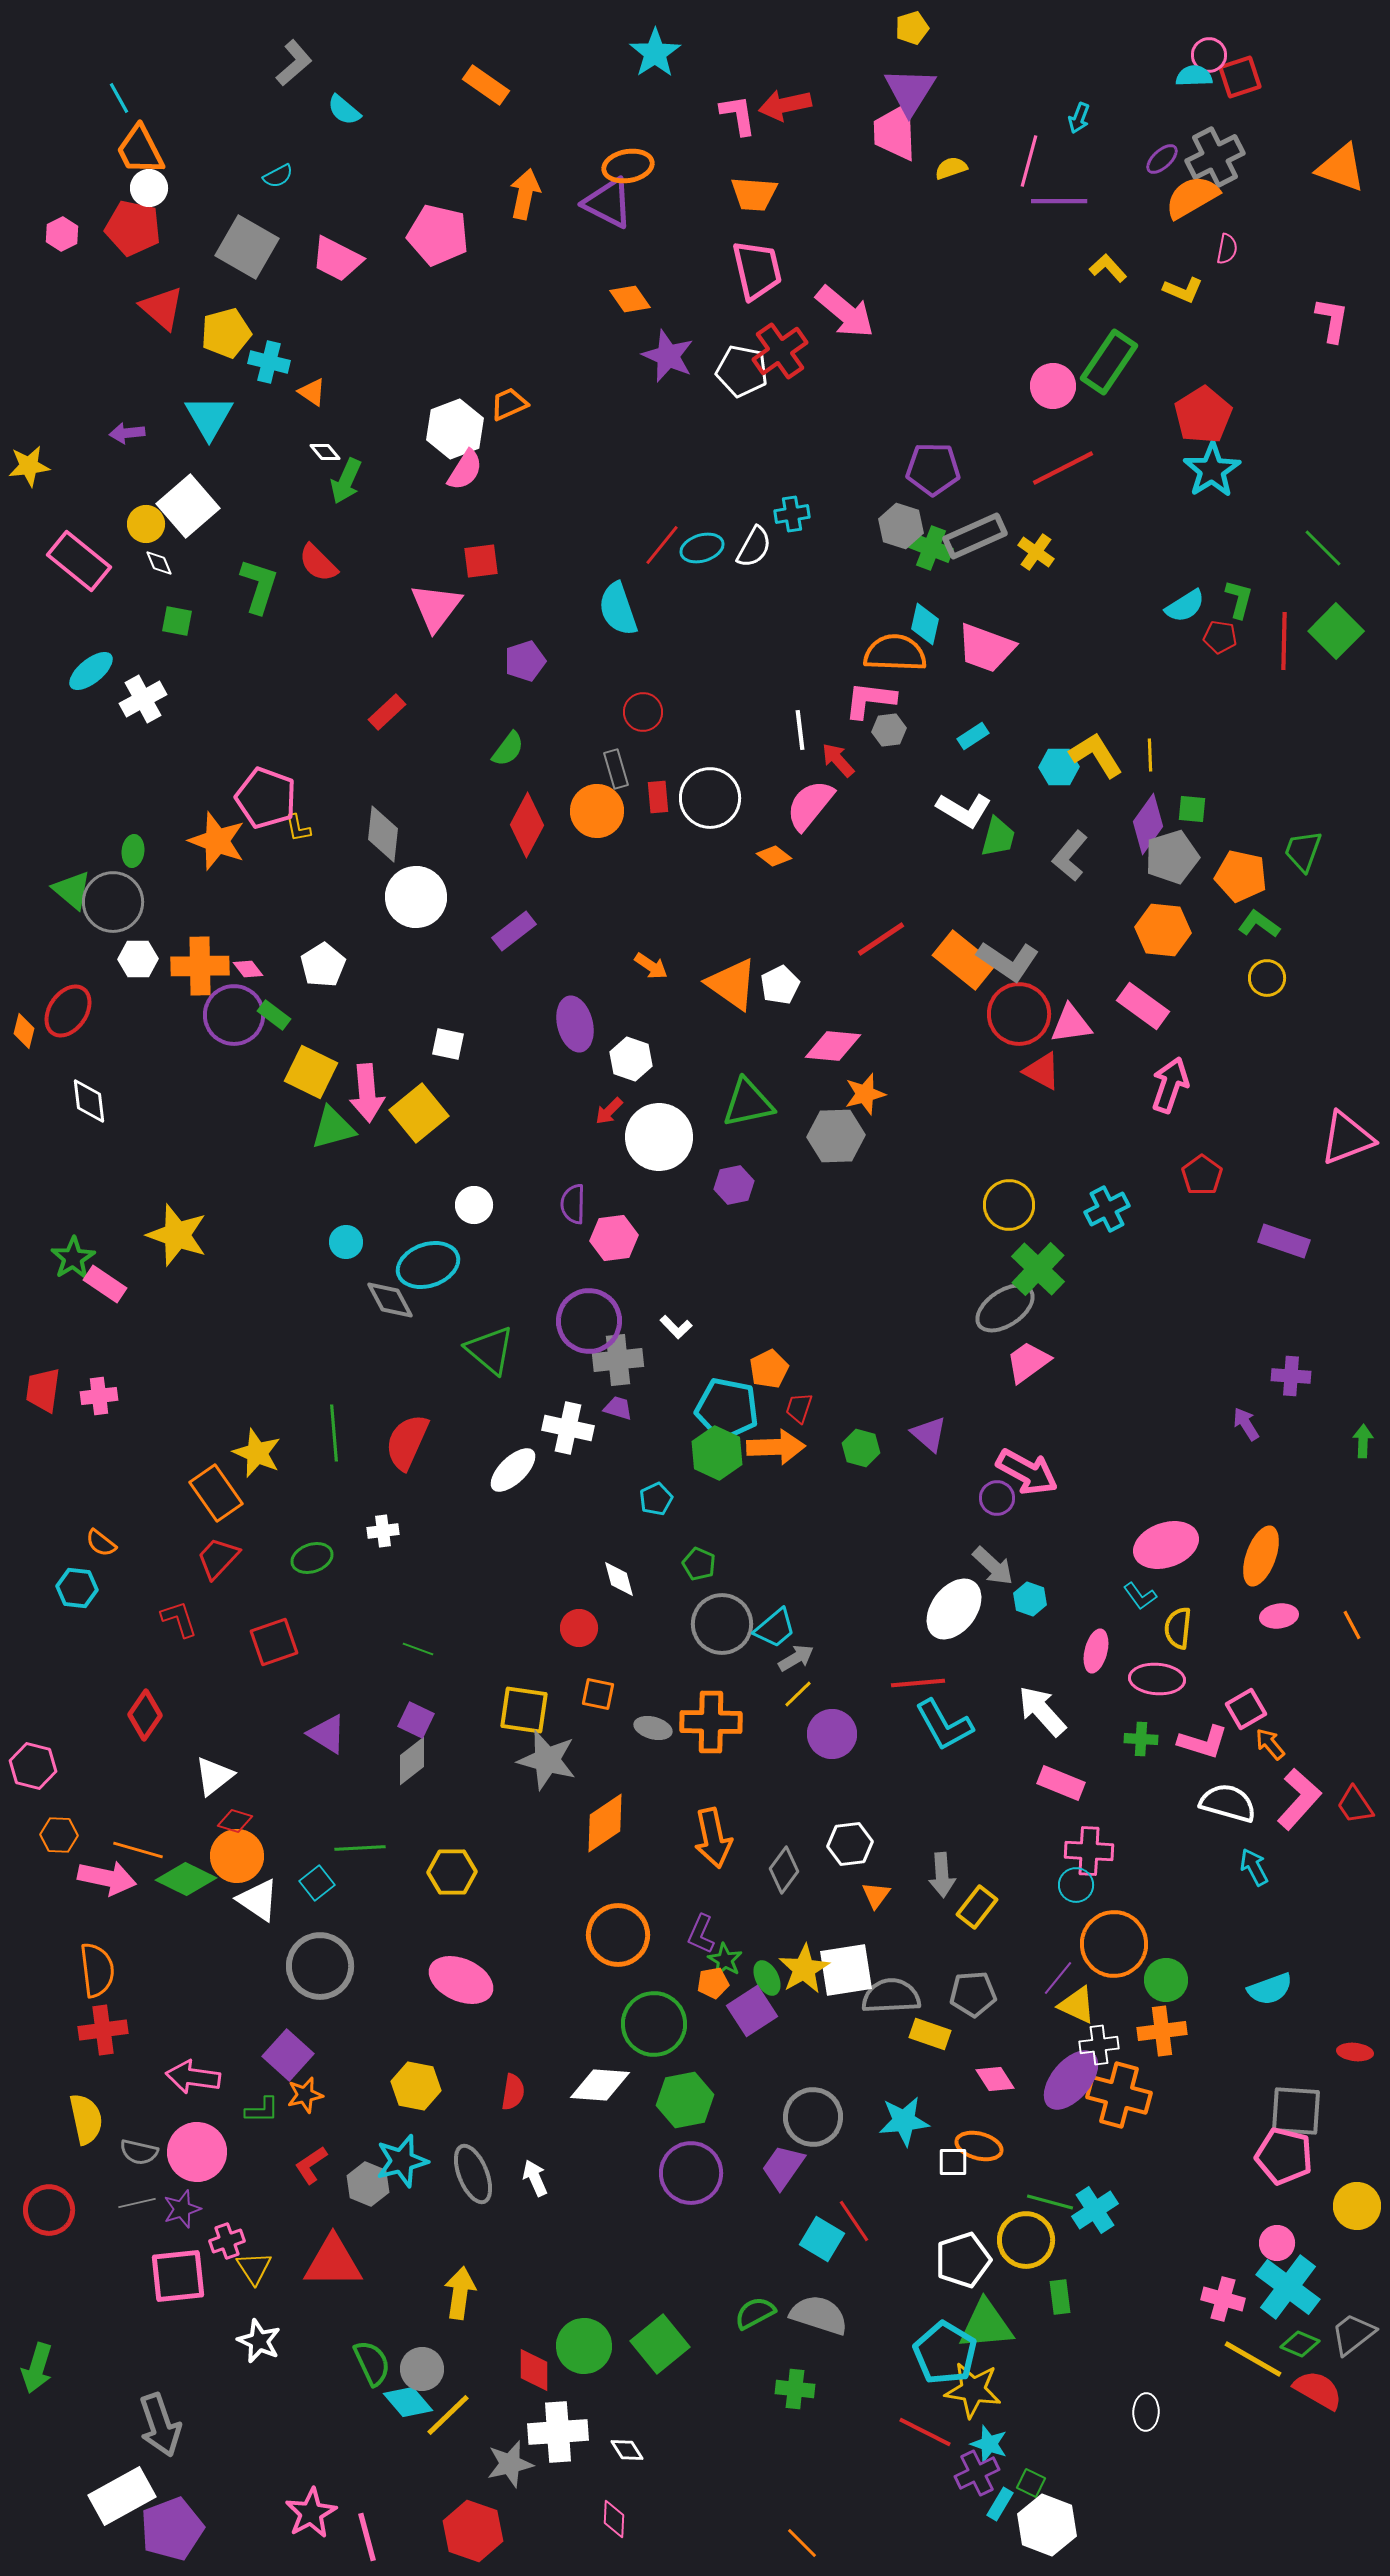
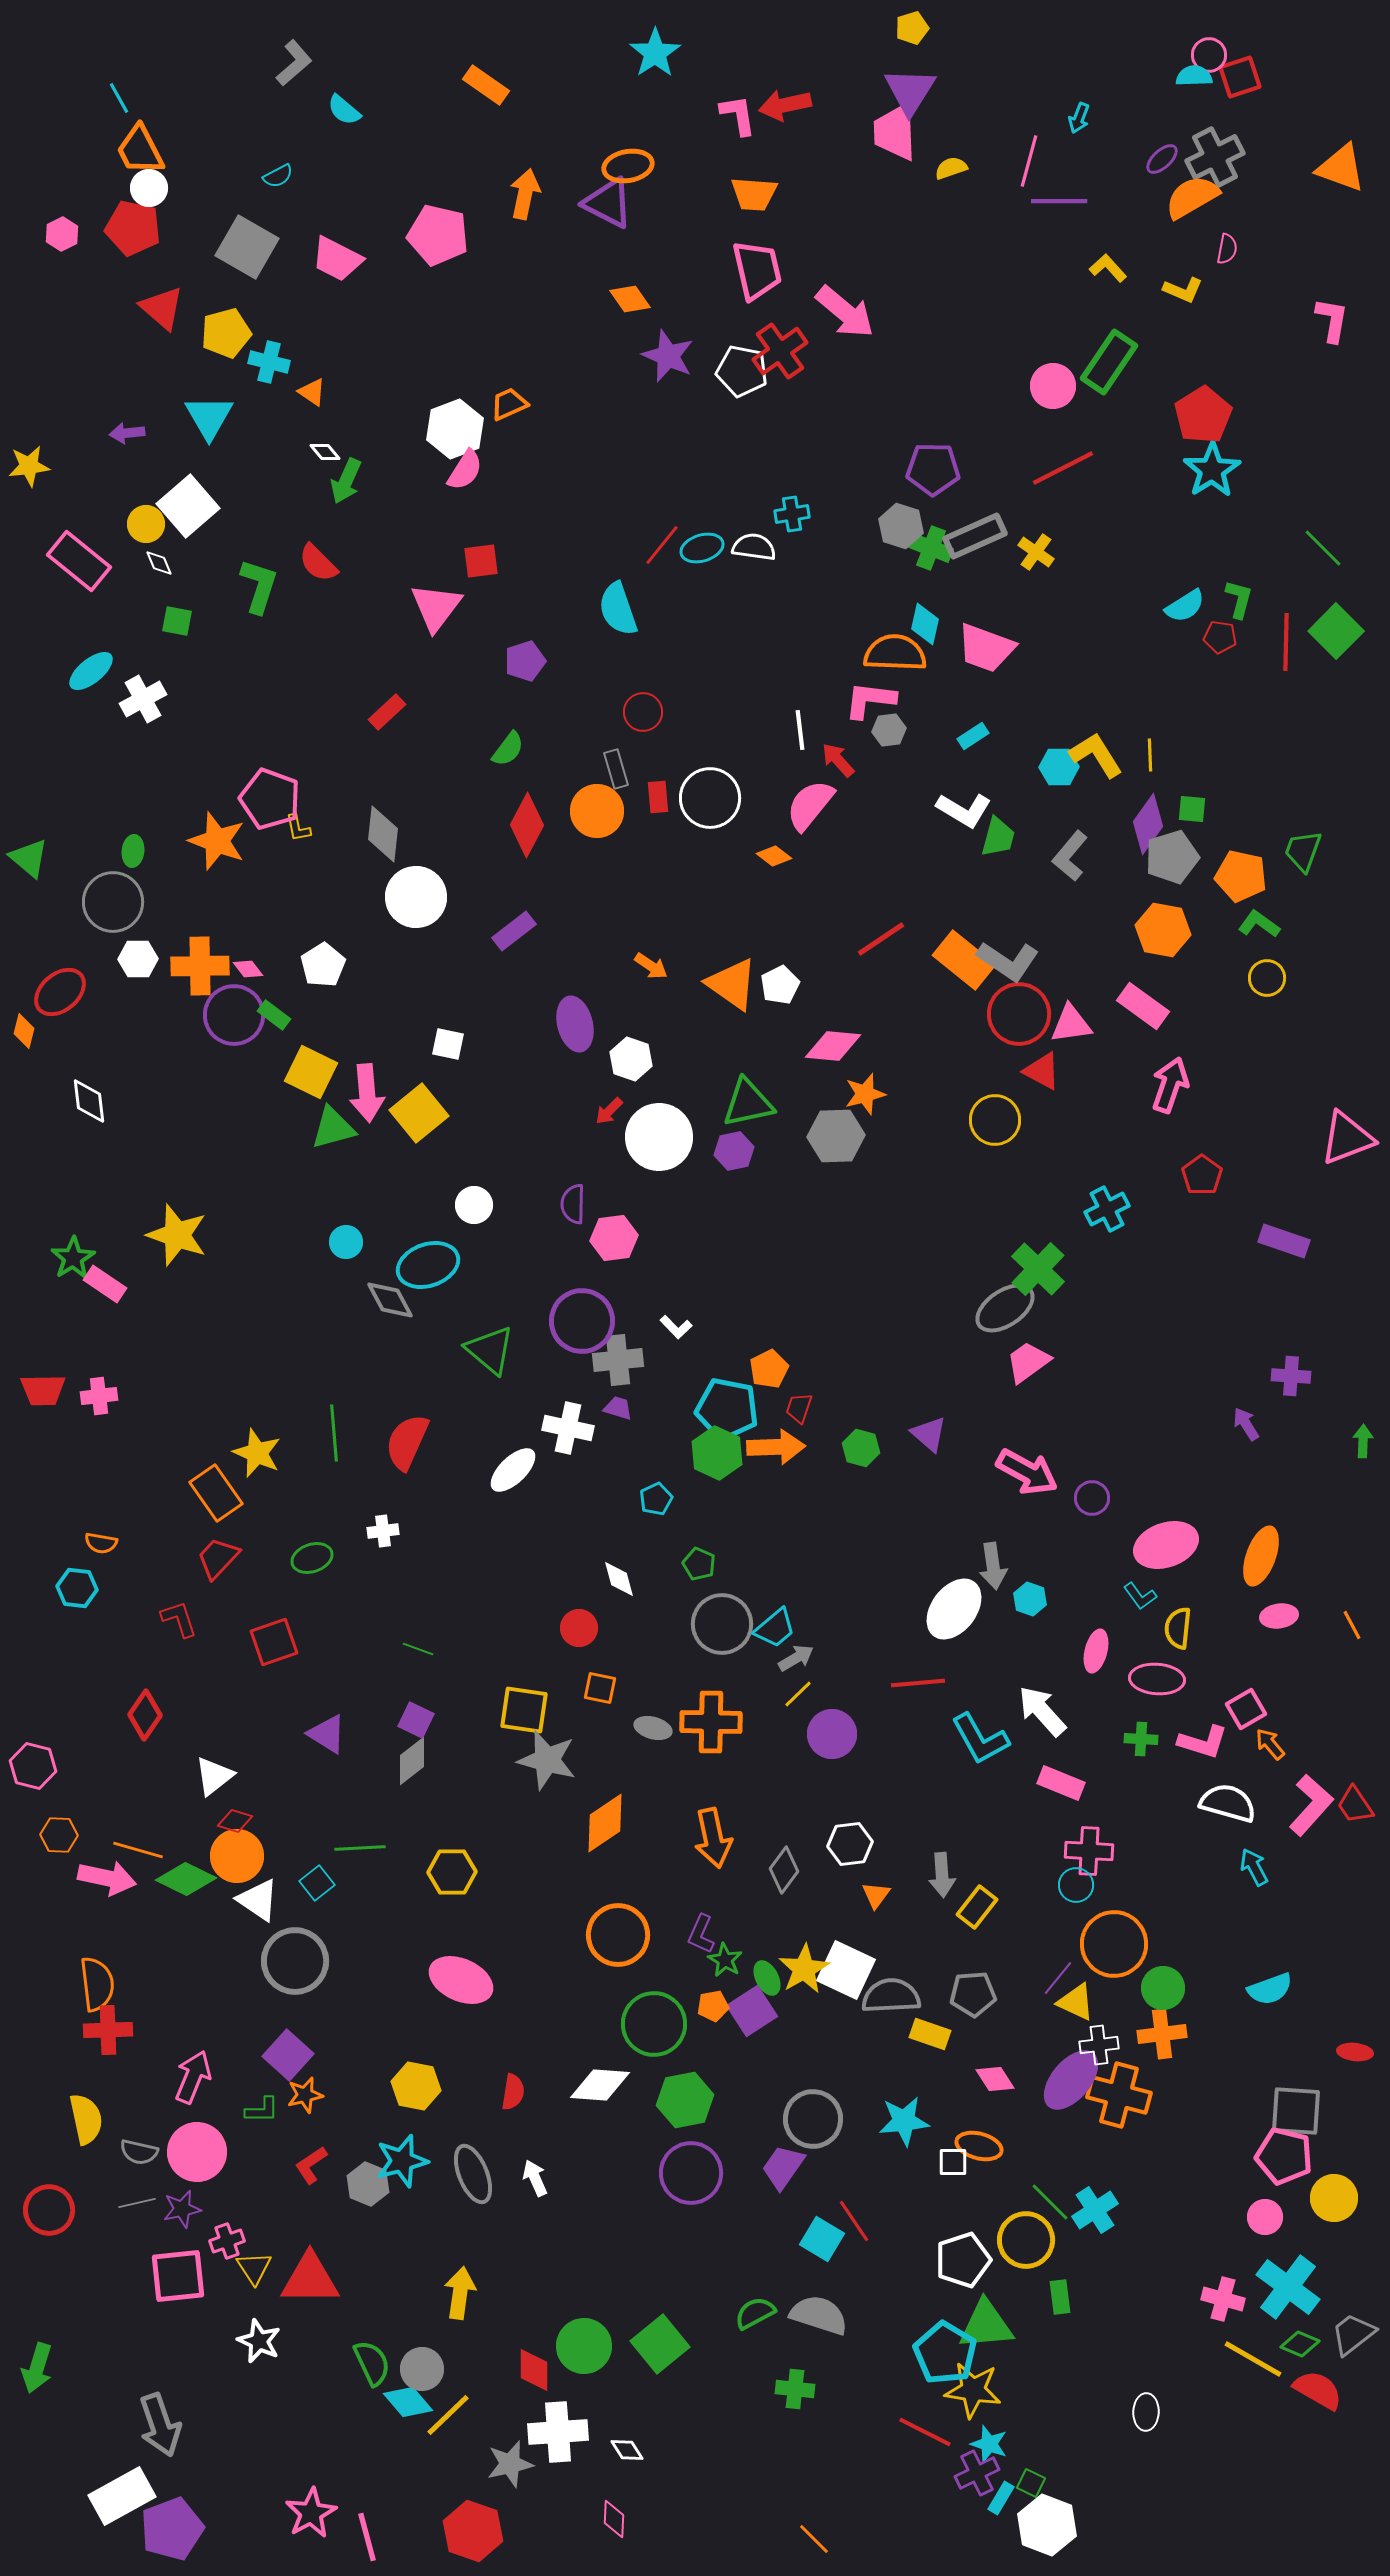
white semicircle at (754, 547): rotated 111 degrees counterclockwise
red line at (1284, 641): moved 2 px right, 1 px down
pink pentagon at (266, 798): moved 4 px right, 1 px down
green triangle at (72, 890): moved 43 px left, 32 px up
orange hexagon at (1163, 930): rotated 4 degrees clockwise
red ellipse at (68, 1011): moved 8 px left, 19 px up; rotated 16 degrees clockwise
purple hexagon at (734, 1185): moved 34 px up
yellow circle at (1009, 1205): moved 14 px left, 85 px up
purple circle at (589, 1321): moved 7 px left
red trapezoid at (43, 1390): rotated 99 degrees counterclockwise
purple circle at (997, 1498): moved 95 px right
orange semicircle at (101, 1543): rotated 28 degrees counterclockwise
gray arrow at (993, 1566): rotated 39 degrees clockwise
orange square at (598, 1694): moved 2 px right, 6 px up
cyan L-shape at (944, 1725): moved 36 px right, 14 px down
pink L-shape at (1299, 1799): moved 12 px right, 6 px down
gray circle at (320, 1966): moved 25 px left, 5 px up
orange semicircle at (97, 1970): moved 14 px down
white square at (846, 1970): rotated 34 degrees clockwise
green circle at (1166, 1980): moved 3 px left, 8 px down
orange pentagon at (713, 1983): moved 23 px down
yellow triangle at (1077, 2005): moved 1 px left, 3 px up
red cross at (103, 2030): moved 5 px right; rotated 6 degrees clockwise
orange cross at (1162, 2031): moved 3 px down
pink arrow at (193, 2077): rotated 104 degrees clockwise
gray circle at (813, 2117): moved 2 px down
green line at (1050, 2202): rotated 30 degrees clockwise
yellow circle at (1357, 2206): moved 23 px left, 8 px up
purple star at (182, 2209): rotated 6 degrees clockwise
pink circle at (1277, 2243): moved 12 px left, 26 px up
red triangle at (333, 2262): moved 23 px left, 17 px down
cyan rectangle at (1000, 2504): moved 1 px right, 6 px up
orange line at (802, 2543): moved 12 px right, 4 px up
